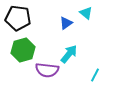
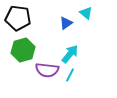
cyan arrow: moved 1 px right
cyan line: moved 25 px left
